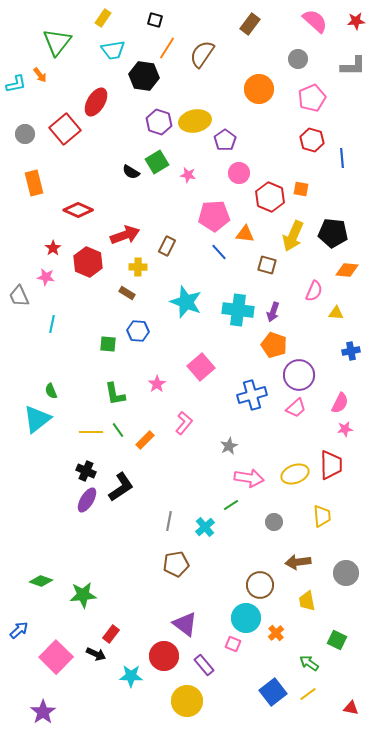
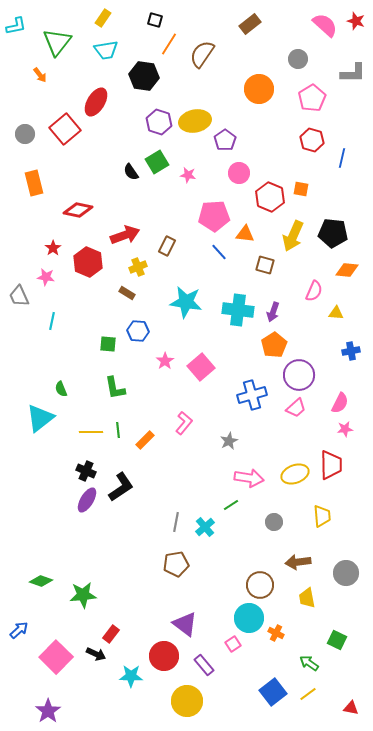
pink semicircle at (315, 21): moved 10 px right, 4 px down
red star at (356, 21): rotated 24 degrees clockwise
brown rectangle at (250, 24): rotated 15 degrees clockwise
orange line at (167, 48): moved 2 px right, 4 px up
cyan trapezoid at (113, 50): moved 7 px left
gray L-shape at (353, 66): moved 7 px down
cyan L-shape at (16, 84): moved 58 px up
pink pentagon at (312, 98): rotated 8 degrees counterclockwise
blue line at (342, 158): rotated 18 degrees clockwise
black semicircle at (131, 172): rotated 24 degrees clockwise
red diamond at (78, 210): rotated 12 degrees counterclockwise
brown square at (267, 265): moved 2 px left
yellow cross at (138, 267): rotated 24 degrees counterclockwise
cyan star at (186, 302): rotated 12 degrees counterclockwise
cyan line at (52, 324): moved 3 px up
orange pentagon at (274, 345): rotated 20 degrees clockwise
pink star at (157, 384): moved 8 px right, 23 px up
green semicircle at (51, 391): moved 10 px right, 2 px up
green L-shape at (115, 394): moved 6 px up
cyan triangle at (37, 419): moved 3 px right, 1 px up
green line at (118, 430): rotated 28 degrees clockwise
gray star at (229, 446): moved 5 px up
gray line at (169, 521): moved 7 px right, 1 px down
yellow trapezoid at (307, 601): moved 3 px up
cyan circle at (246, 618): moved 3 px right
orange cross at (276, 633): rotated 21 degrees counterclockwise
pink square at (233, 644): rotated 35 degrees clockwise
purple star at (43, 712): moved 5 px right, 1 px up
